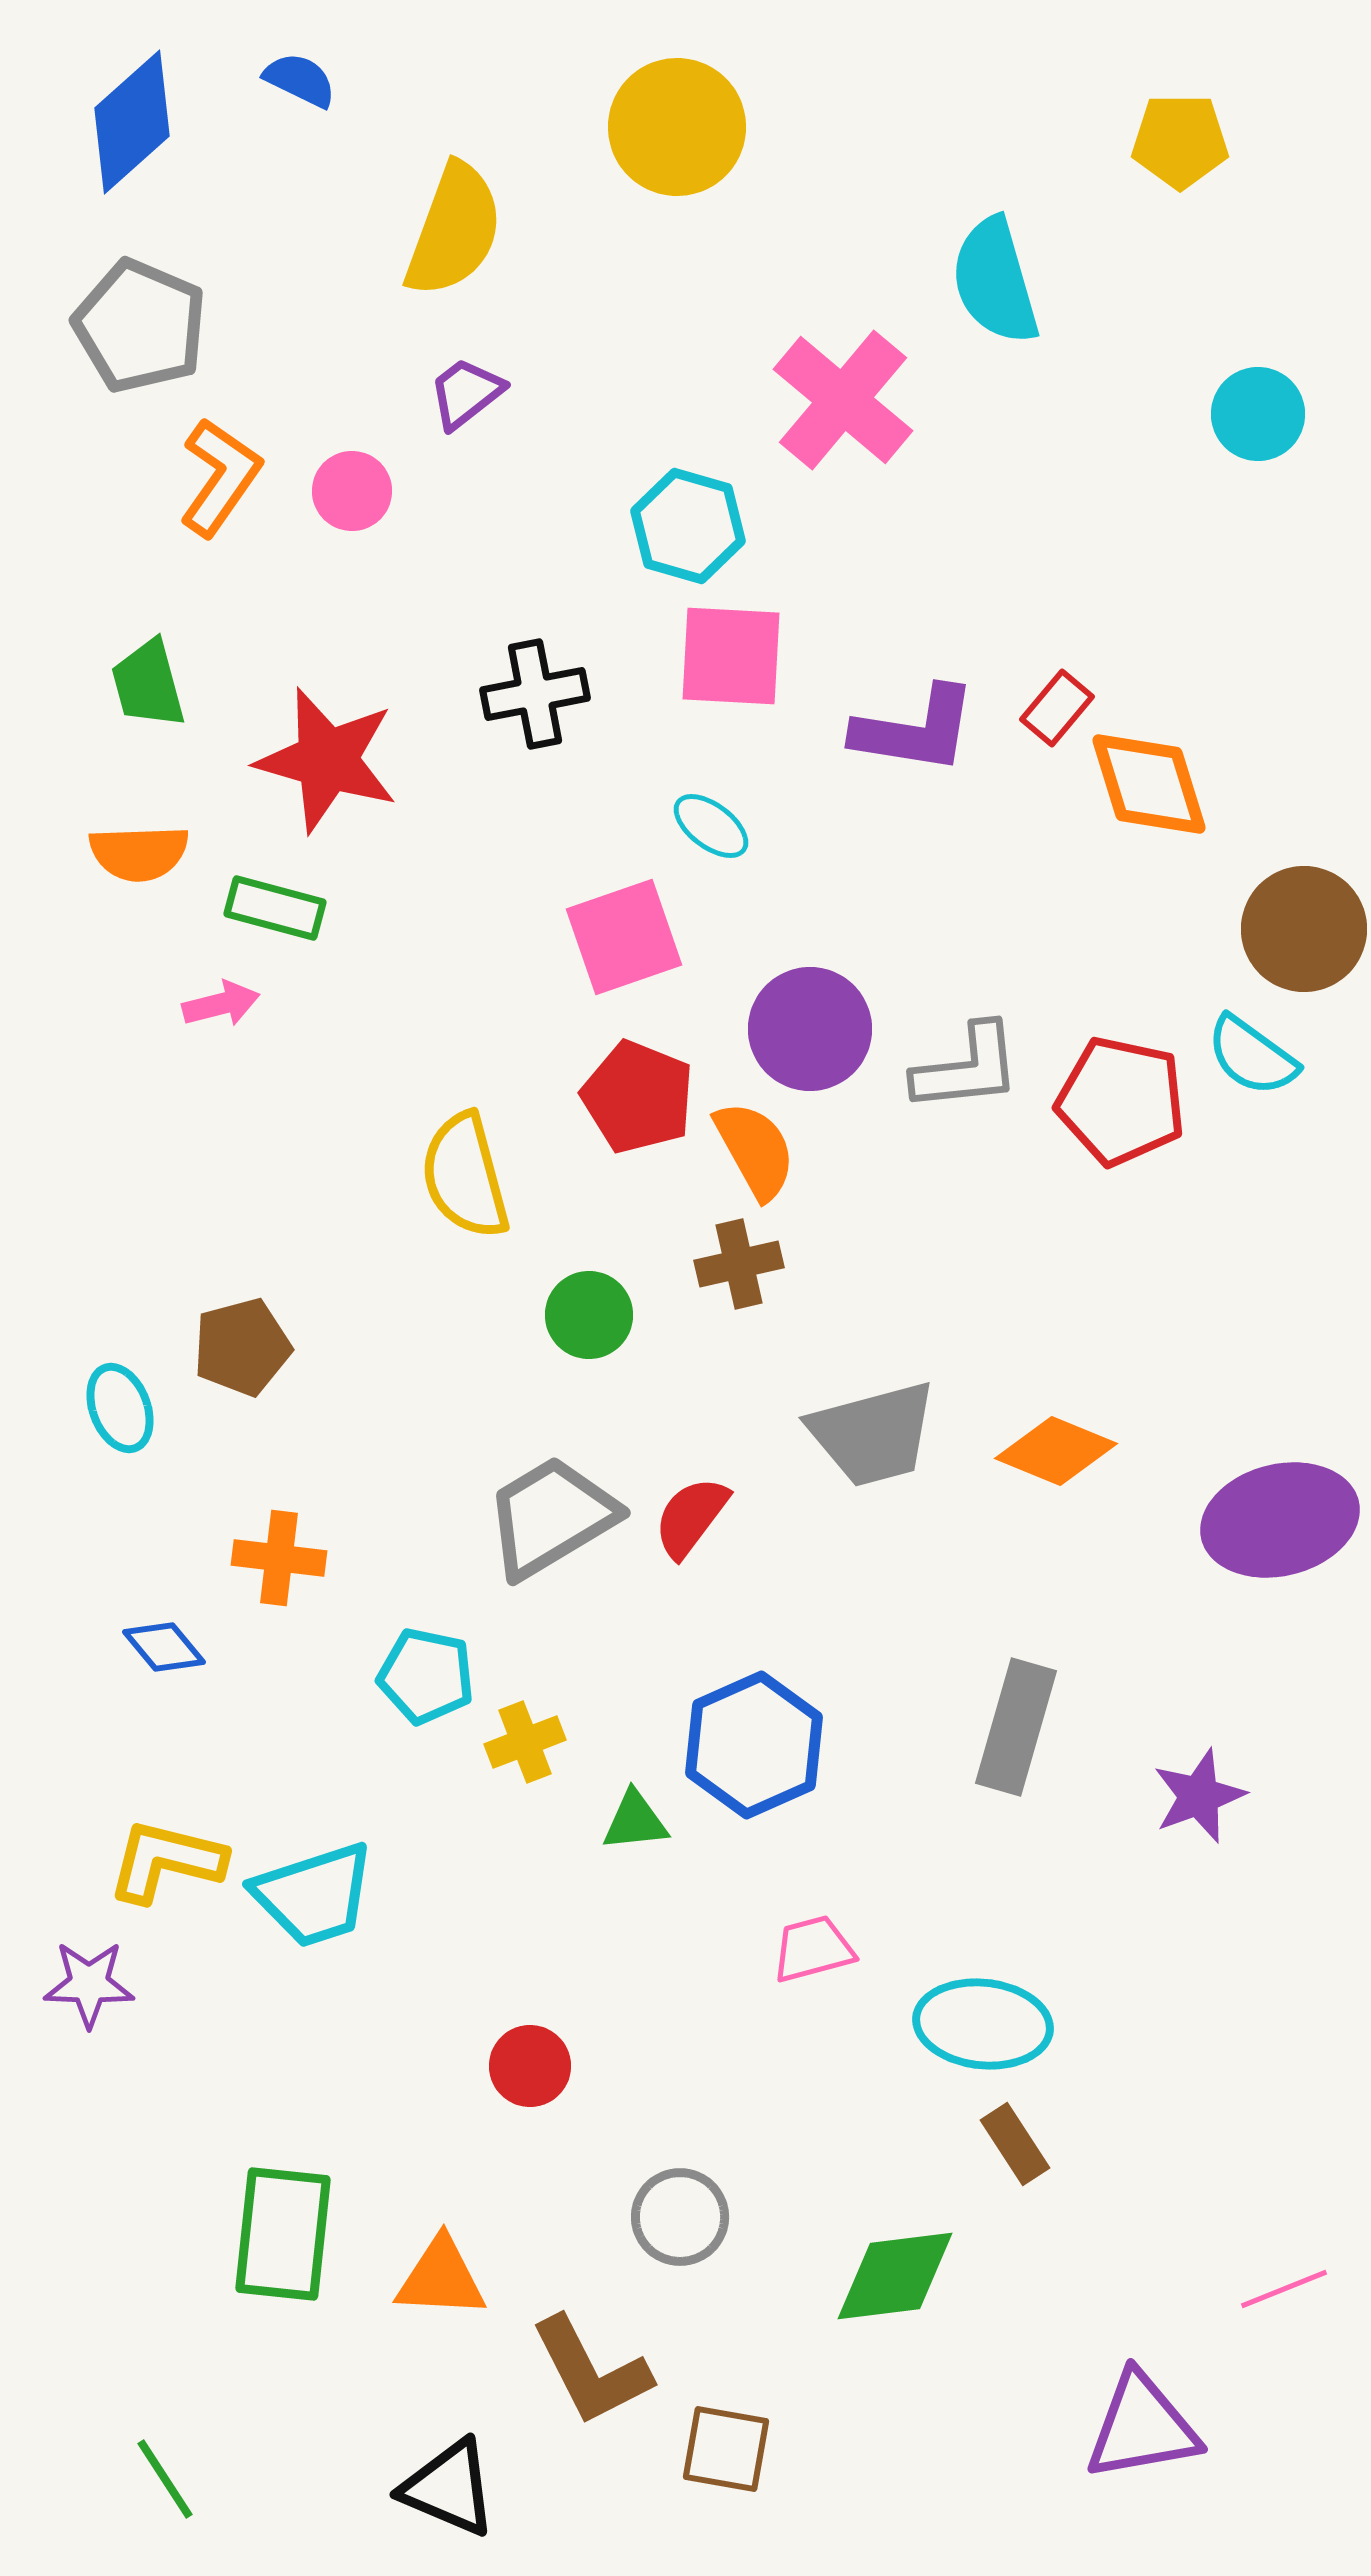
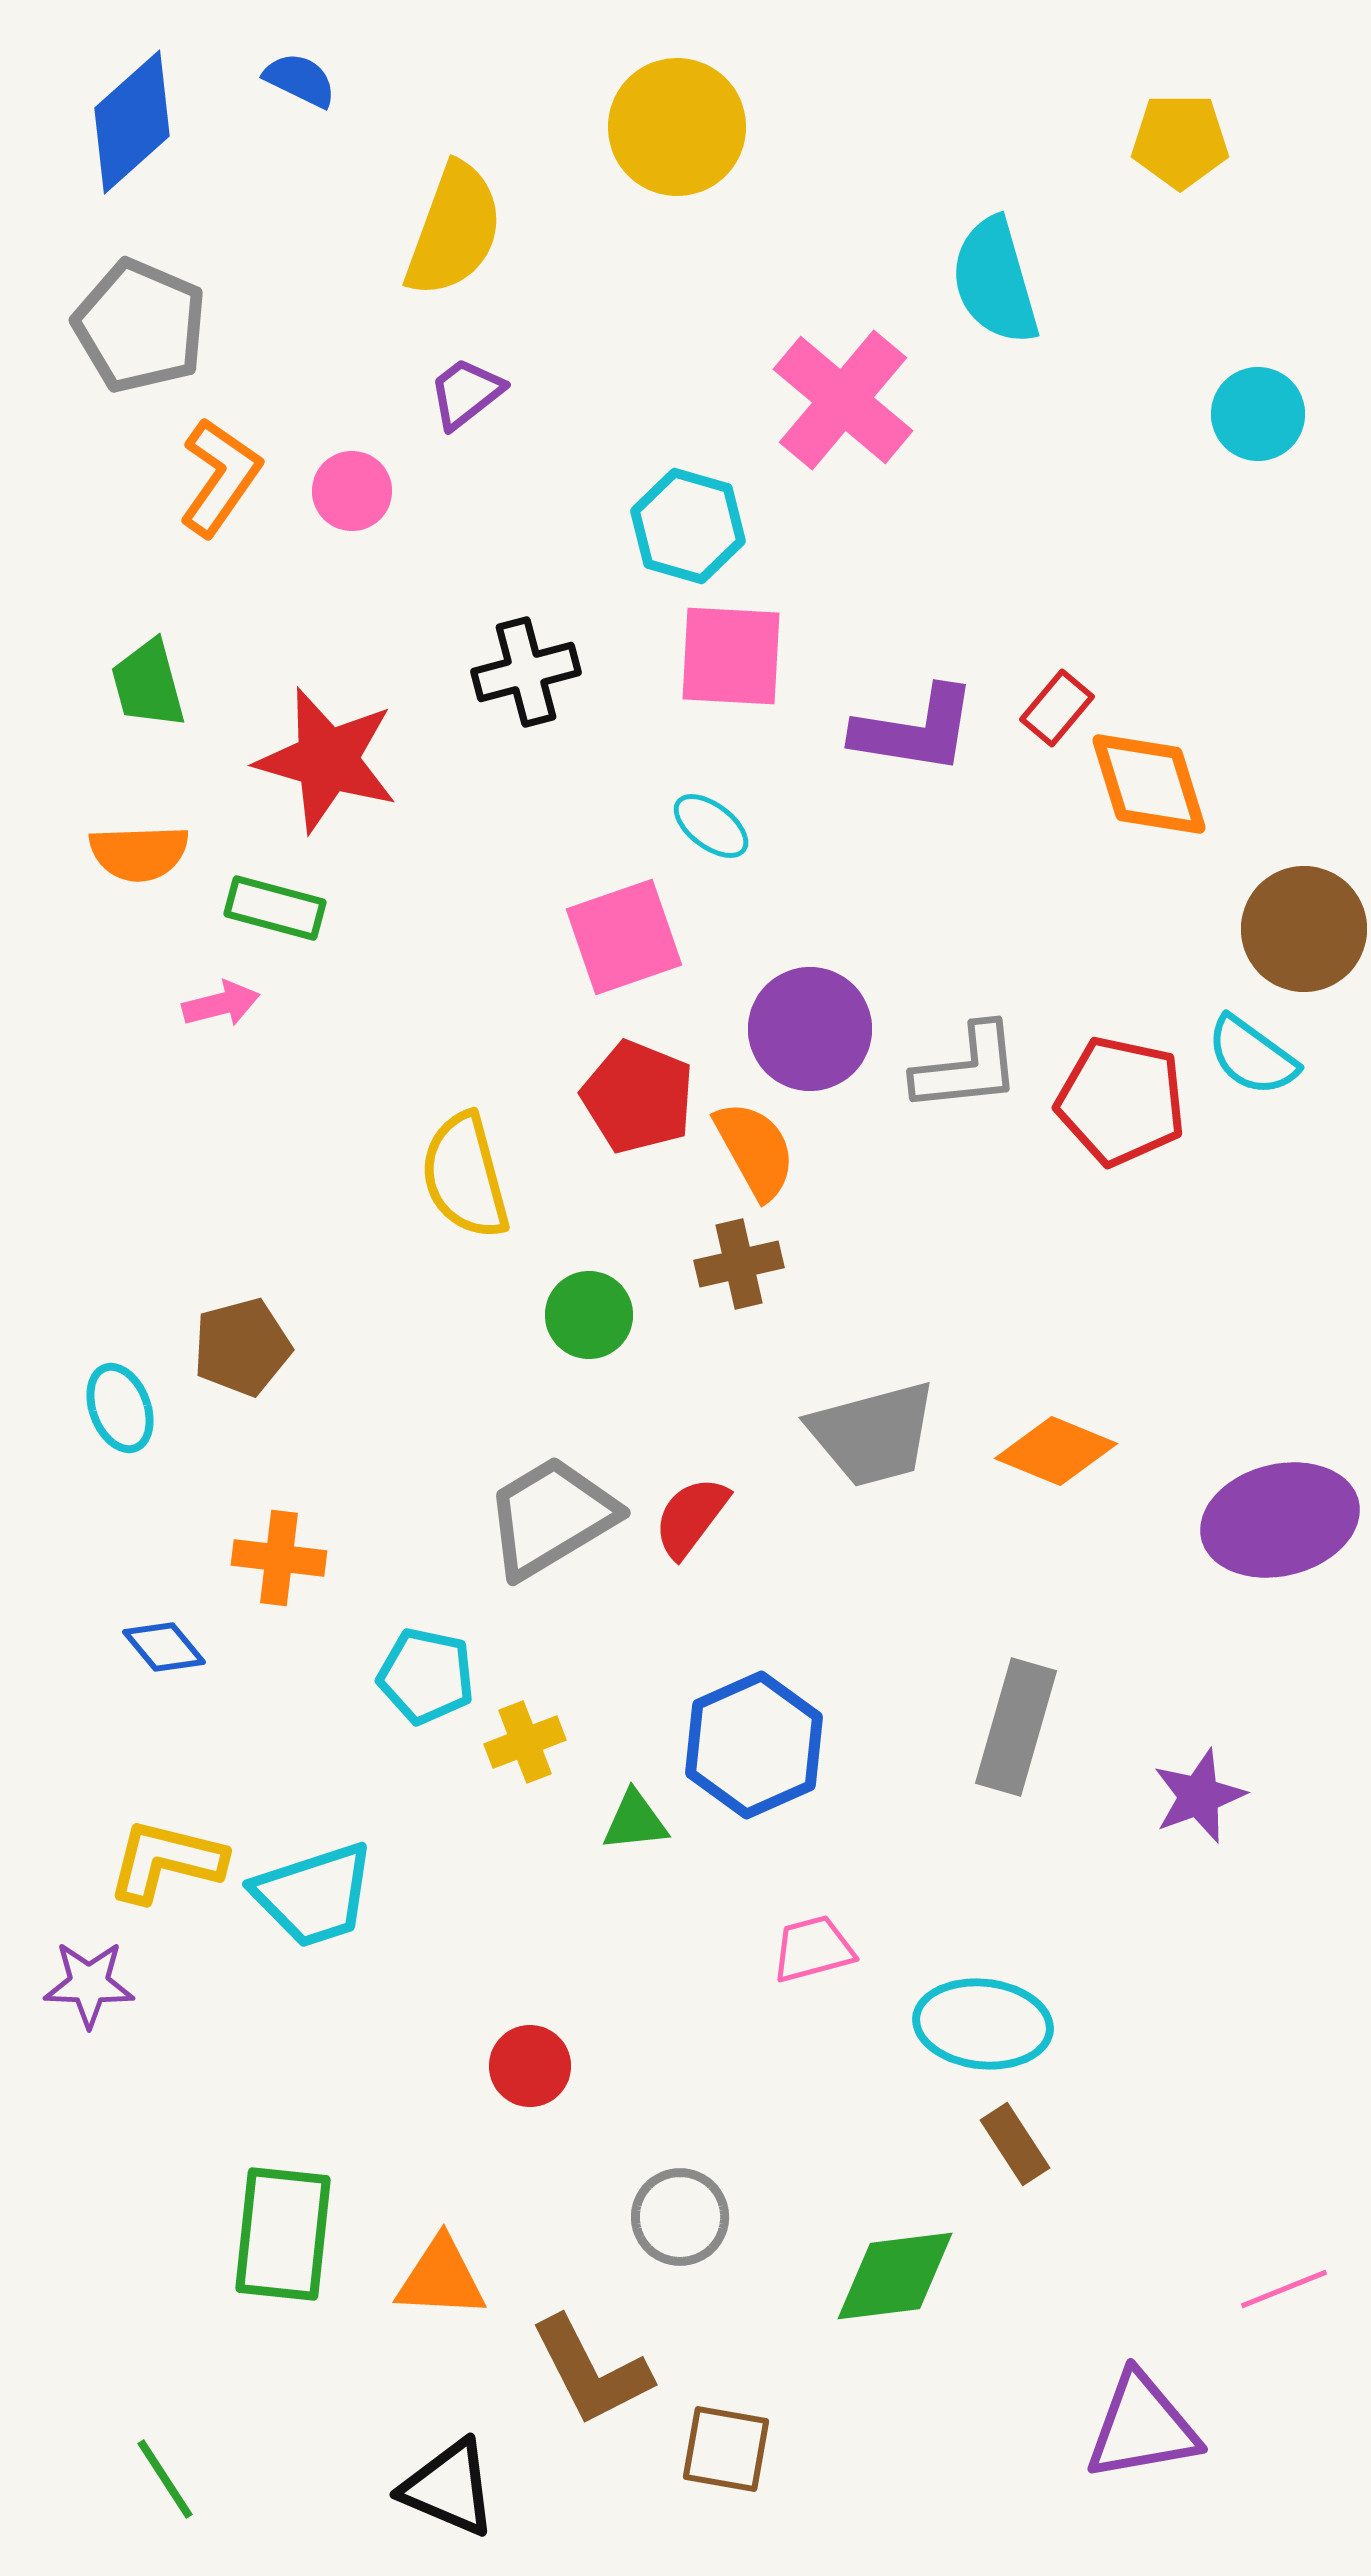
black cross at (535, 694): moved 9 px left, 22 px up; rotated 4 degrees counterclockwise
